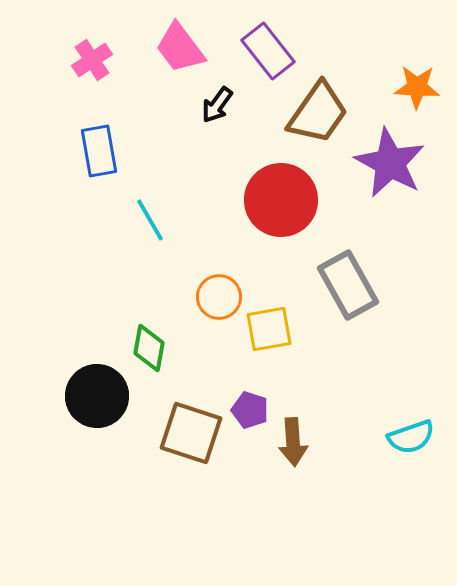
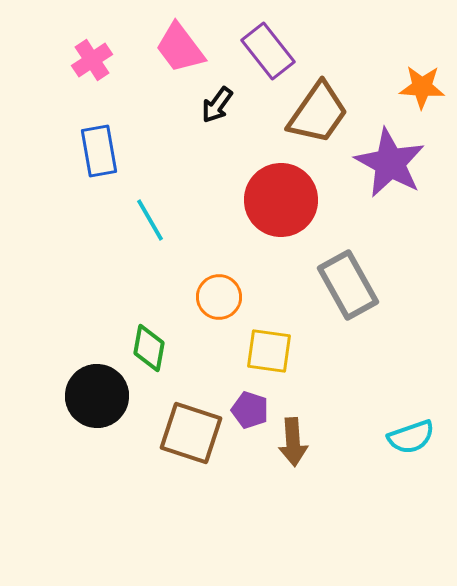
orange star: moved 5 px right
yellow square: moved 22 px down; rotated 18 degrees clockwise
